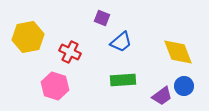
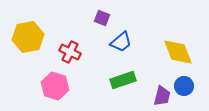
green rectangle: rotated 15 degrees counterclockwise
purple trapezoid: rotated 40 degrees counterclockwise
